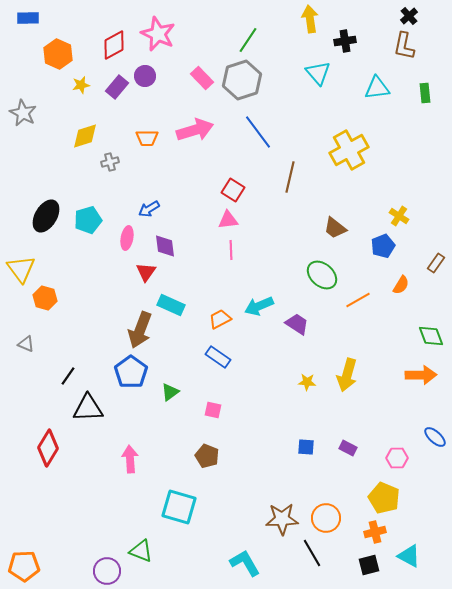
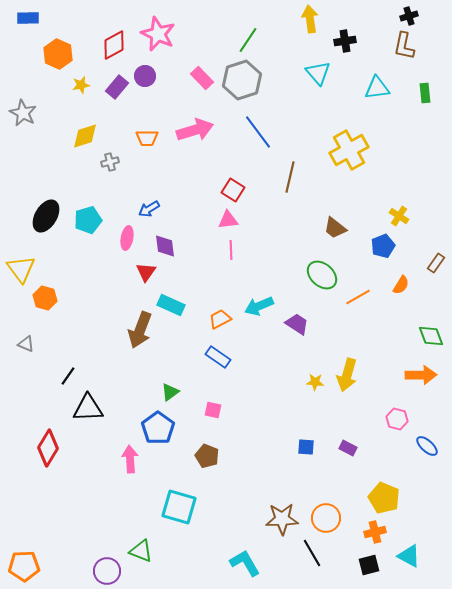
black cross at (409, 16): rotated 24 degrees clockwise
orange line at (358, 300): moved 3 px up
blue pentagon at (131, 372): moved 27 px right, 56 px down
yellow star at (307, 382): moved 8 px right
blue ellipse at (435, 437): moved 8 px left, 9 px down
pink hexagon at (397, 458): moved 39 px up; rotated 15 degrees clockwise
